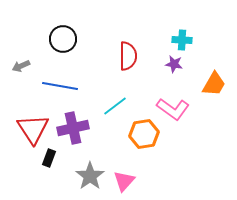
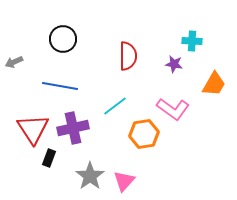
cyan cross: moved 10 px right, 1 px down
gray arrow: moved 7 px left, 4 px up
